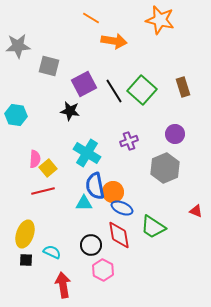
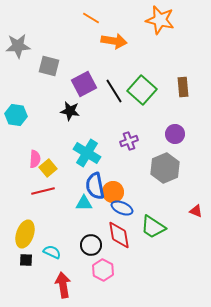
brown rectangle: rotated 12 degrees clockwise
